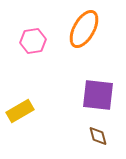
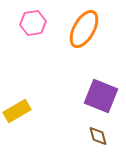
pink hexagon: moved 18 px up
purple square: moved 3 px right, 1 px down; rotated 16 degrees clockwise
yellow rectangle: moved 3 px left
